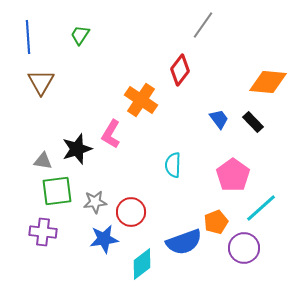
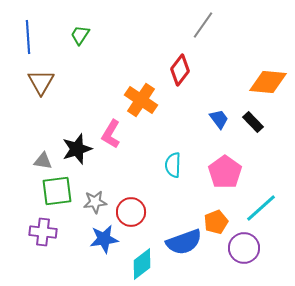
pink pentagon: moved 8 px left, 3 px up
